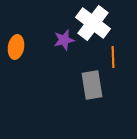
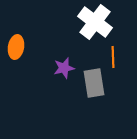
white cross: moved 2 px right, 1 px up
purple star: moved 28 px down
gray rectangle: moved 2 px right, 2 px up
